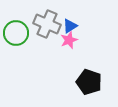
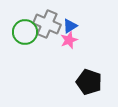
green circle: moved 9 px right, 1 px up
